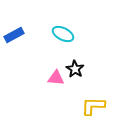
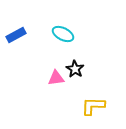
blue rectangle: moved 2 px right
pink triangle: rotated 12 degrees counterclockwise
